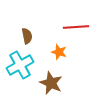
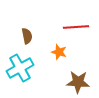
cyan cross: moved 3 px down
brown star: moved 27 px right, 1 px up; rotated 20 degrees counterclockwise
